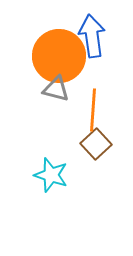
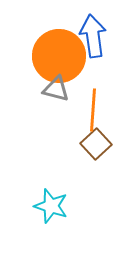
blue arrow: moved 1 px right
cyan star: moved 31 px down
